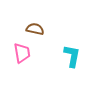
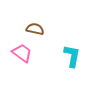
pink trapezoid: rotated 45 degrees counterclockwise
